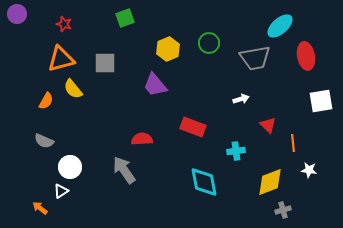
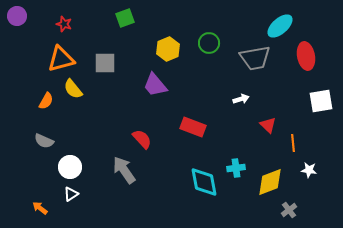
purple circle: moved 2 px down
red semicircle: rotated 50 degrees clockwise
cyan cross: moved 17 px down
white triangle: moved 10 px right, 3 px down
gray cross: moved 6 px right; rotated 21 degrees counterclockwise
